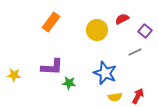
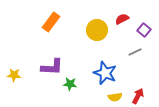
purple square: moved 1 px left, 1 px up
green star: moved 1 px right, 1 px down
